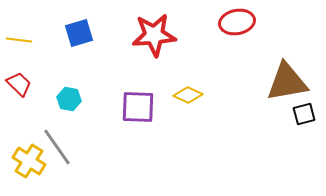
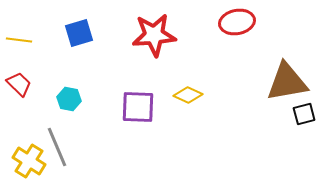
gray line: rotated 12 degrees clockwise
